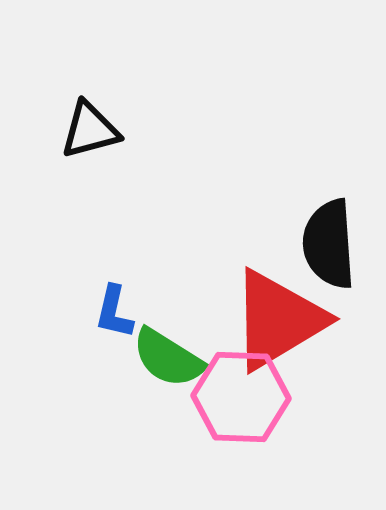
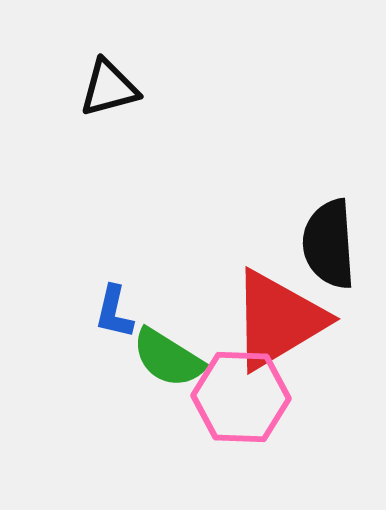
black triangle: moved 19 px right, 42 px up
